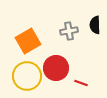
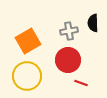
black semicircle: moved 2 px left, 2 px up
red circle: moved 12 px right, 8 px up
